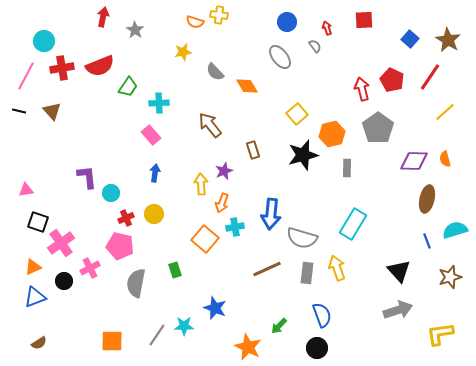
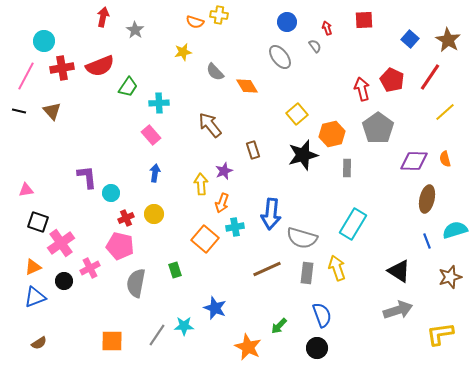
black triangle at (399, 271): rotated 15 degrees counterclockwise
